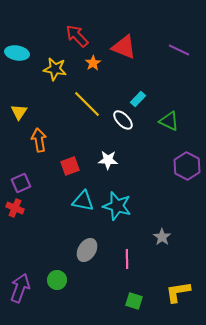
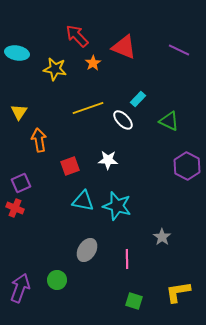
yellow line: moved 1 px right, 4 px down; rotated 64 degrees counterclockwise
